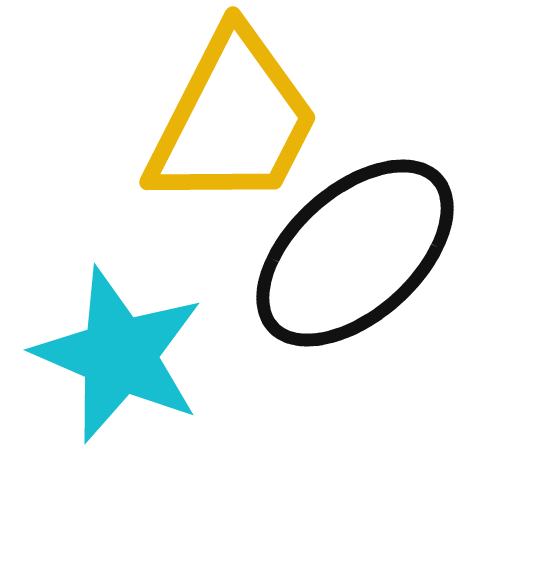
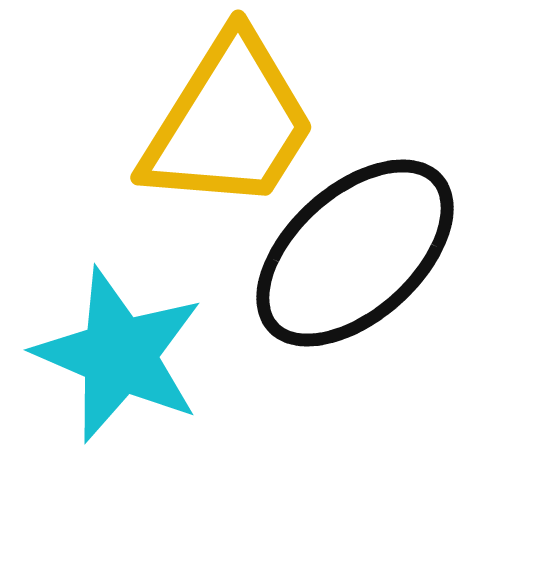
yellow trapezoid: moved 4 px left, 3 px down; rotated 5 degrees clockwise
